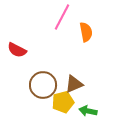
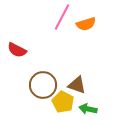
orange semicircle: moved 8 px up; rotated 84 degrees clockwise
brown triangle: moved 3 px right, 1 px down; rotated 42 degrees clockwise
yellow pentagon: rotated 30 degrees counterclockwise
green arrow: moved 2 px up
